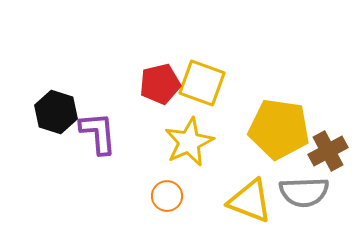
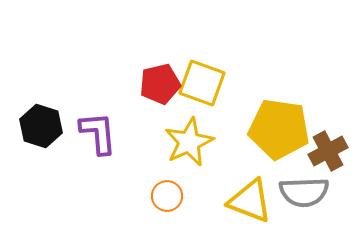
black hexagon: moved 15 px left, 14 px down
